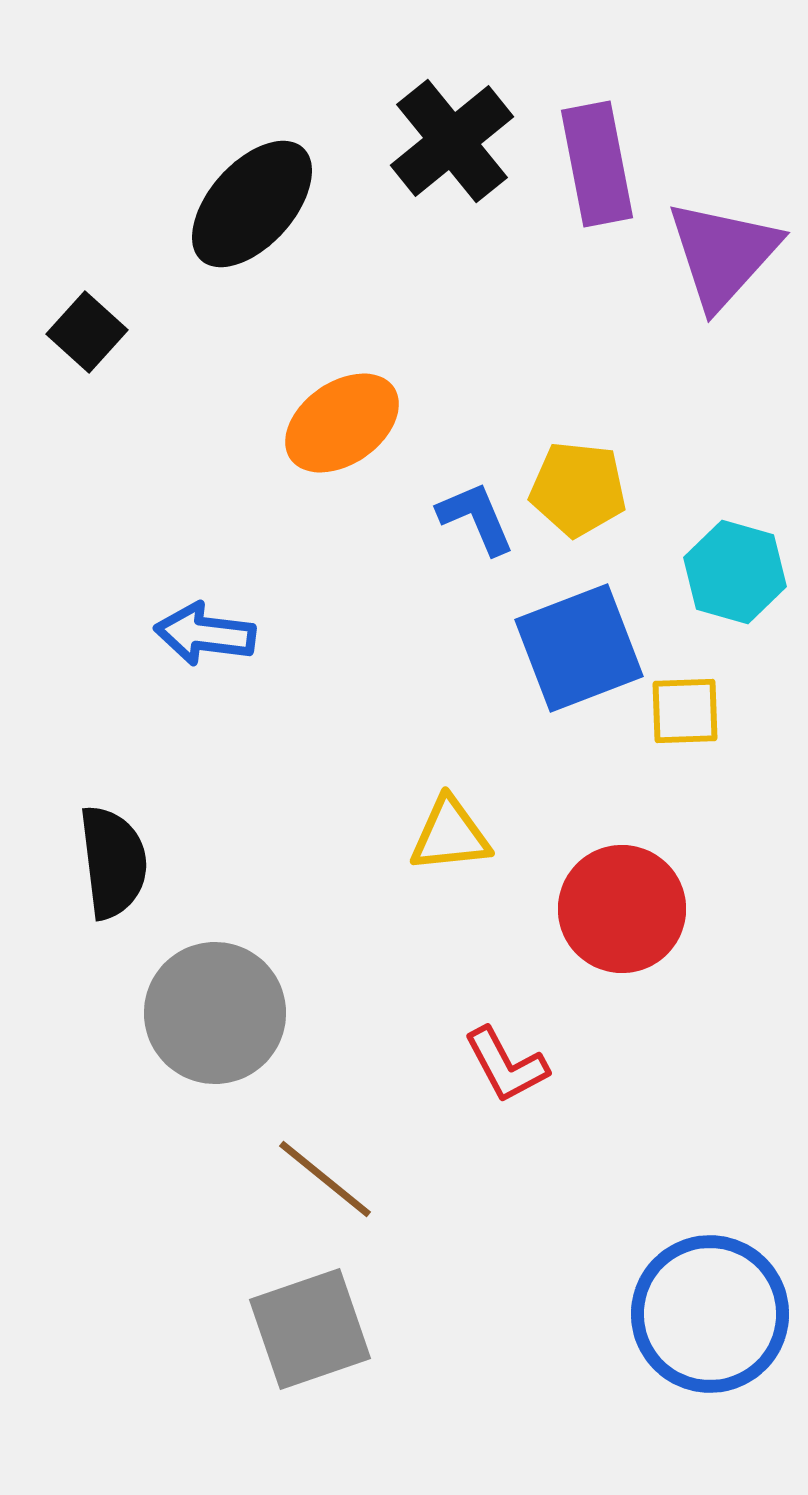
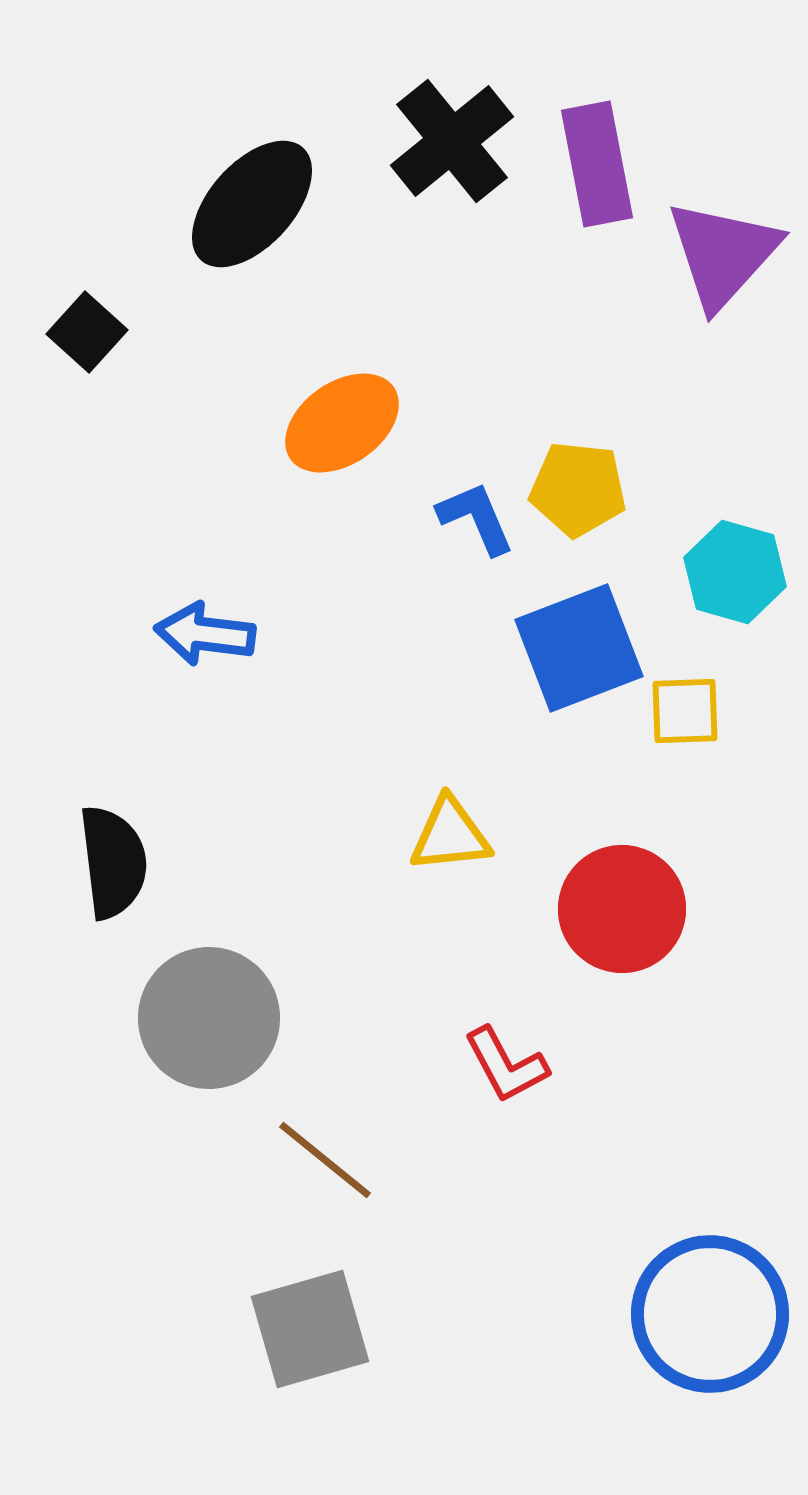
gray circle: moved 6 px left, 5 px down
brown line: moved 19 px up
gray square: rotated 3 degrees clockwise
